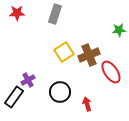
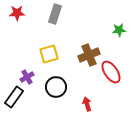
yellow square: moved 15 px left, 2 px down; rotated 18 degrees clockwise
purple cross: moved 1 px left, 3 px up
black circle: moved 4 px left, 5 px up
